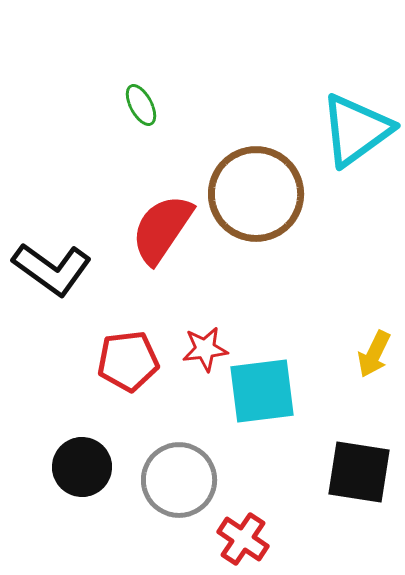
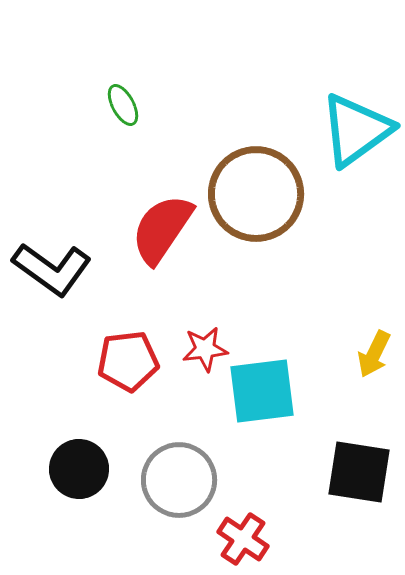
green ellipse: moved 18 px left
black circle: moved 3 px left, 2 px down
